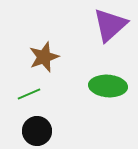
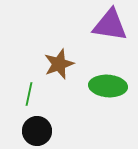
purple triangle: rotated 51 degrees clockwise
brown star: moved 15 px right, 7 px down
green line: rotated 55 degrees counterclockwise
